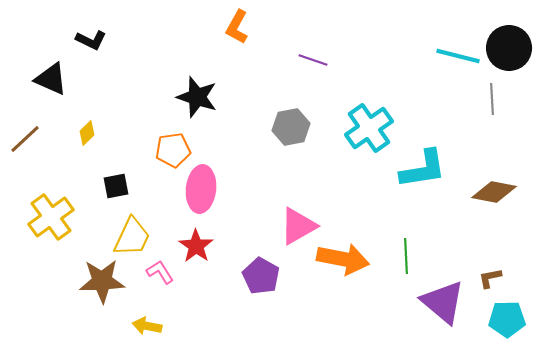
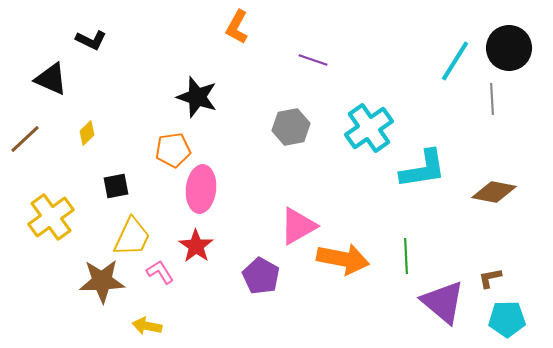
cyan line: moved 3 px left, 5 px down; rotated 72 degrees counterclockwise
